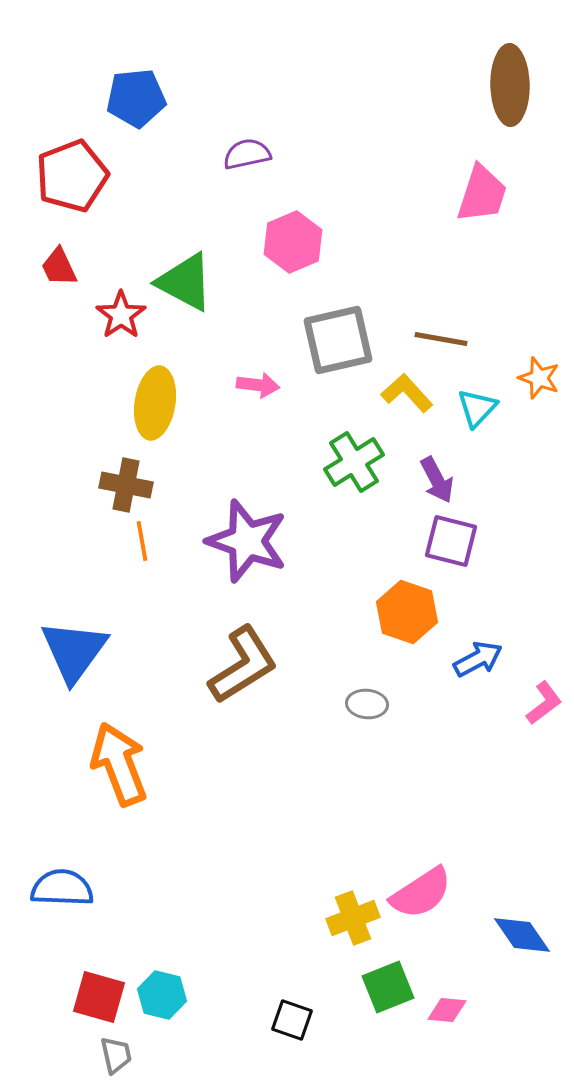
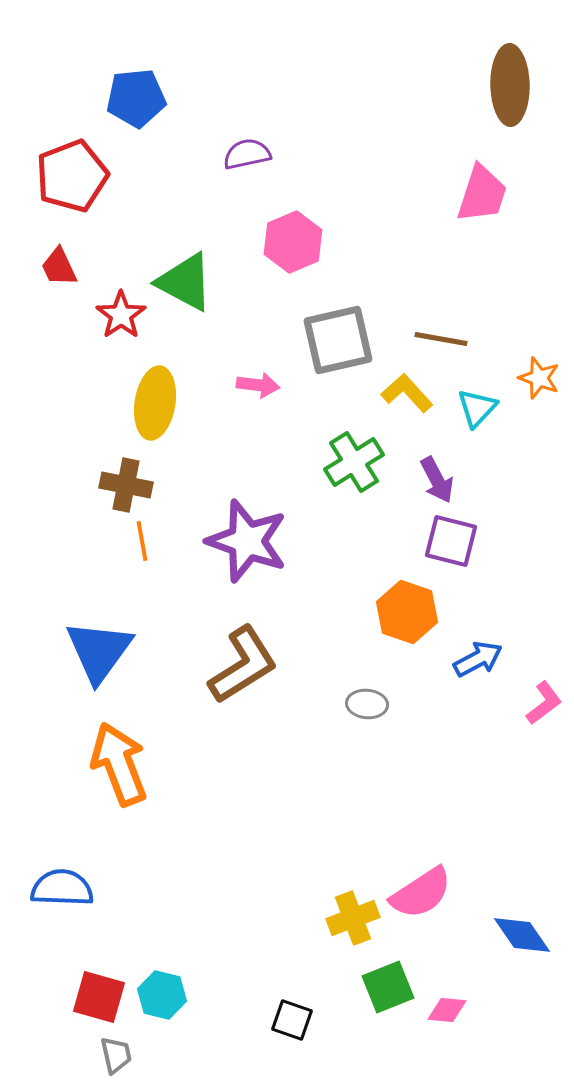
blue triangle: moved 25 px right
